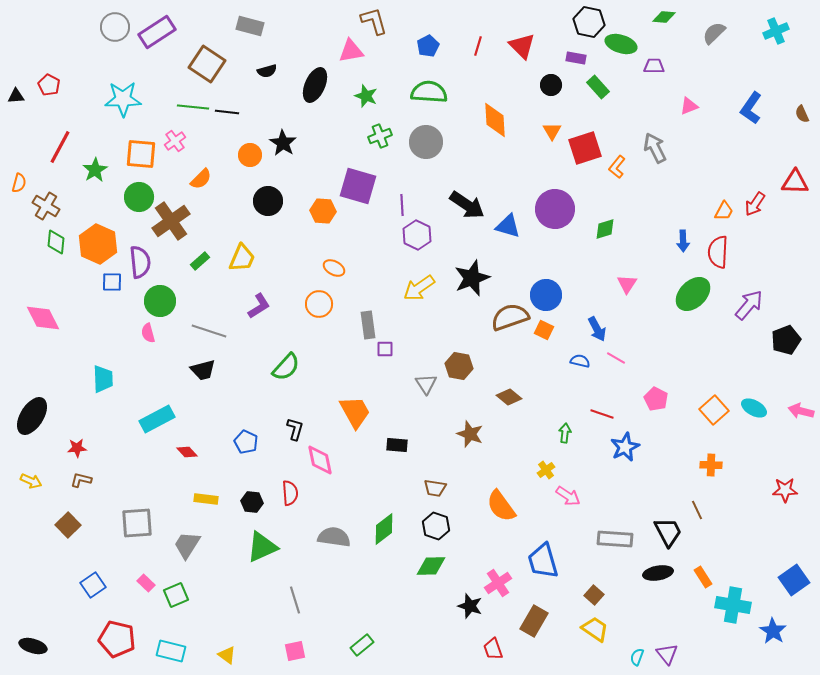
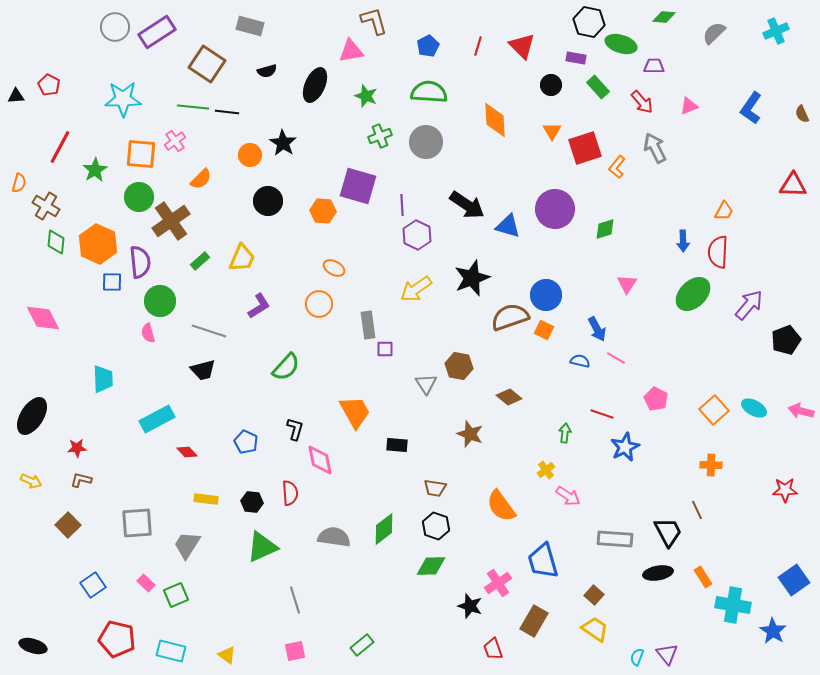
red triangle at (795, 182): moved 2 px left, 3 px down
red arrow at (755, 204): moved 113 px left, 102 px up; rotated 75 degrees counterclockwise
yellow arrow at (419, 288): moved 3 px left, 1 px down
